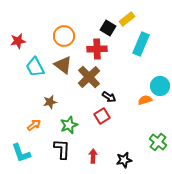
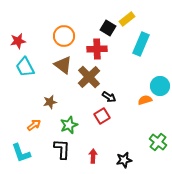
cyan trapezoid: moved 10 px left
